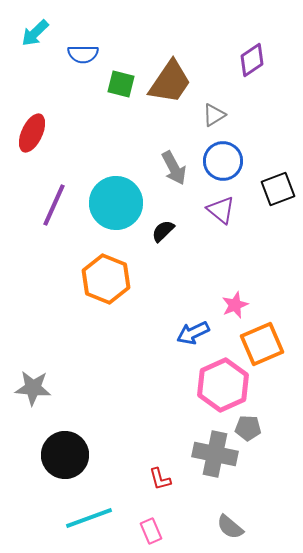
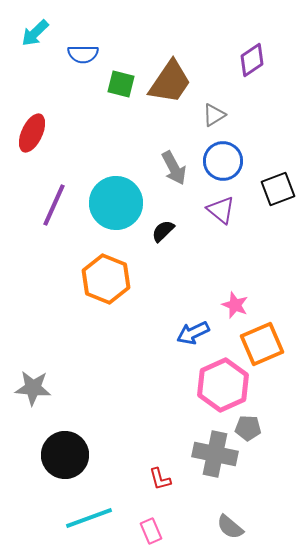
pink star: rotated 28 degrees counterclockwise
